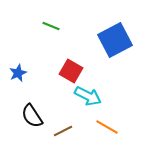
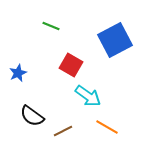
red square: moved 6 px up
cyan arrow: rotated 8 degrees clockwise
black semicircle: rotated 20 degrees counterclockwise
